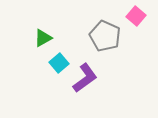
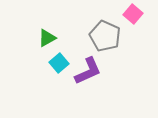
pink square: moved 3 px left, 2 px up
green triangle: moved 4 px right
purple L-shape: moved 3 px right, 7 px up; rotated 12 degrees clockwise
